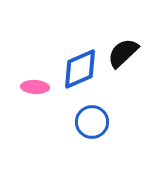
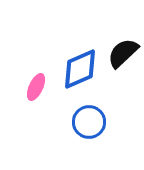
pink ellipse: moved 1 px right; rotated 68 degrees counterclockwise
blue circle: moved 3 px left
